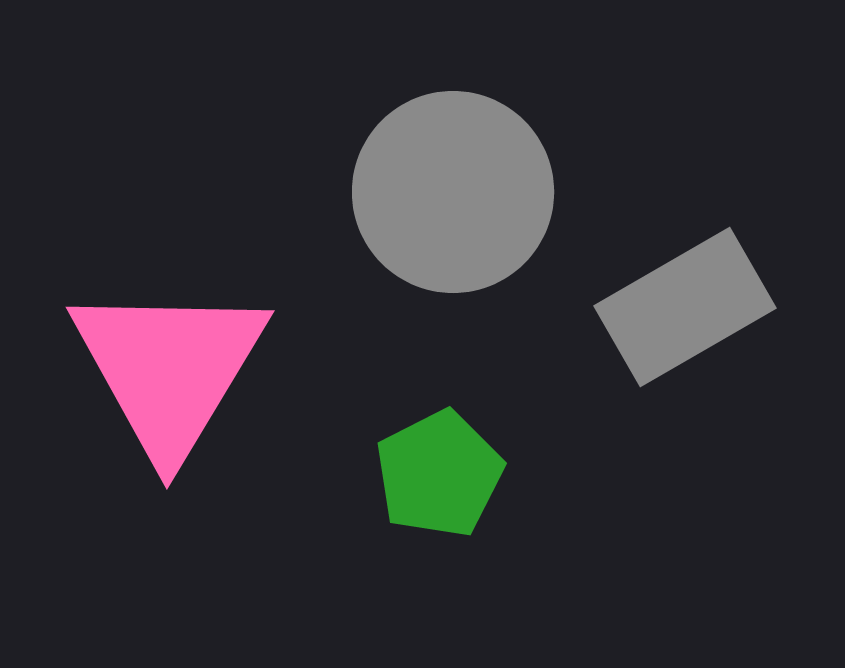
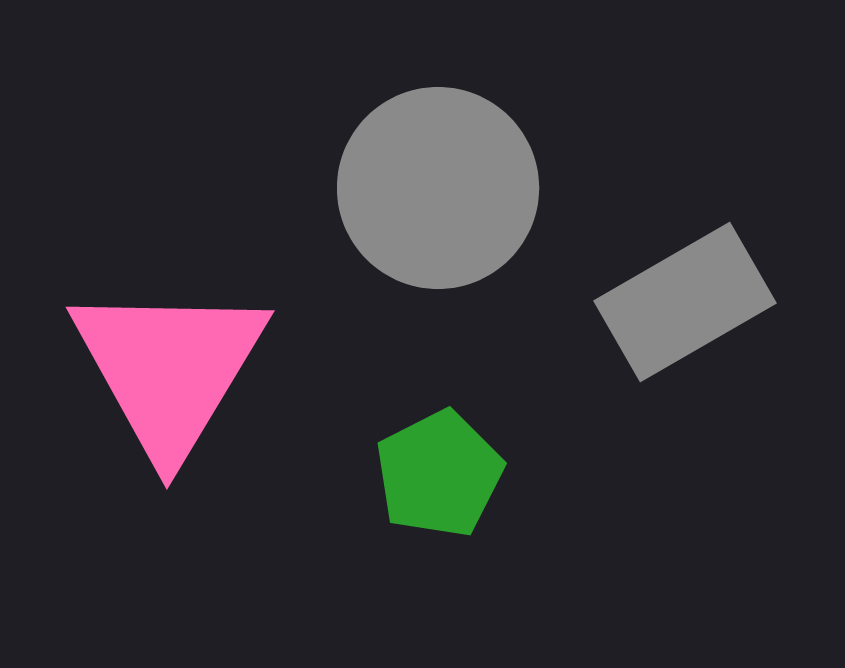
gray circle: moved 15 px left, 4 px up
gray rectangle: moved 5 px up
